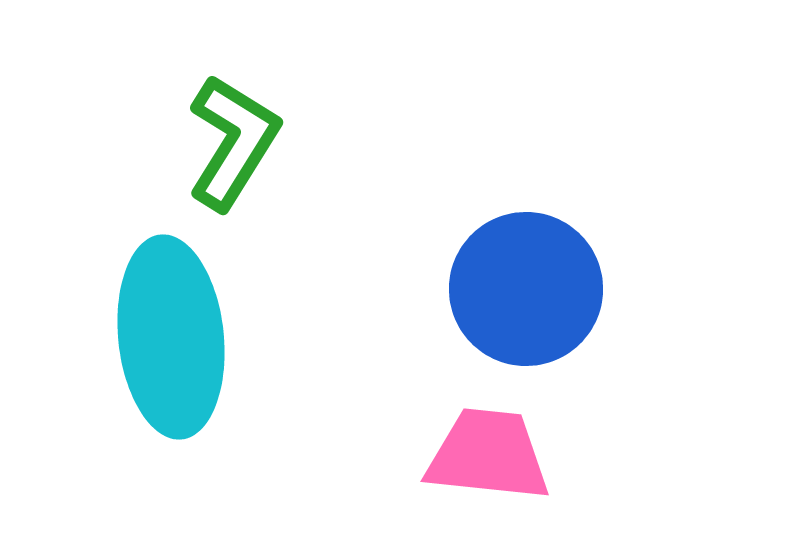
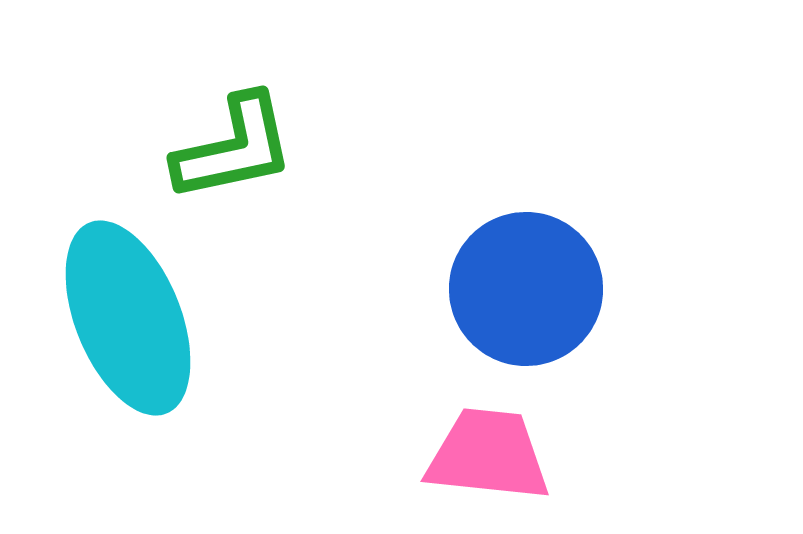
green L-shape: moved 1 px right, 6 px down; rotated 46 degrees clockwise
cyan ellipse: moved 43 px left, 19 px up; rotated 16 degrees counterclockwise
